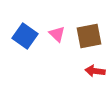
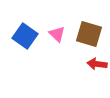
brown square: moved 2 px up; rotated 28 degrees clockwise
red arrow: moved 2 px right, 7 px up
